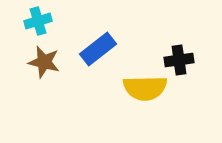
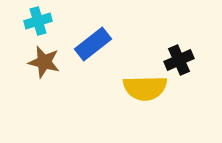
blue rectangle: moved 5 px left, 5 px up
black cross: rotated 16 degrees counterclockwise
